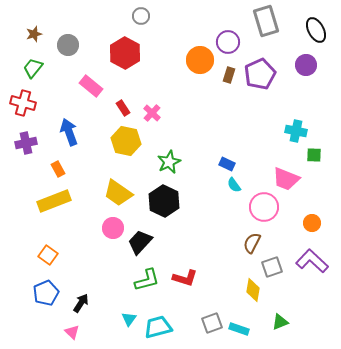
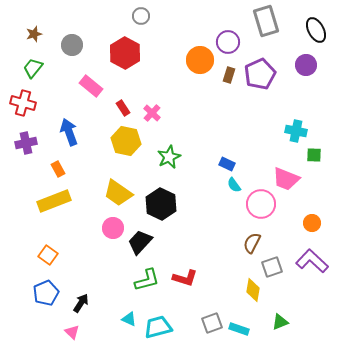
gray circle at (68, 45): moved 4 px right
green star at (169, 162): moved 5 px up
black hexagon at (164, 201): moved 3 px left, 3 px down
pink circle at (264, 207): moved 3 px left, 3 px up
cyan triangle at (129, 319): rotated 42 degrees counterclockwise
